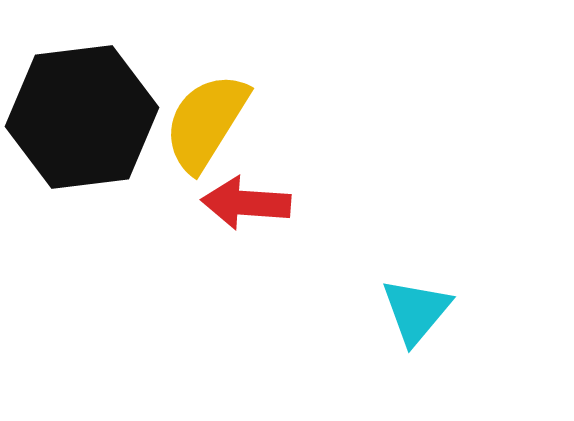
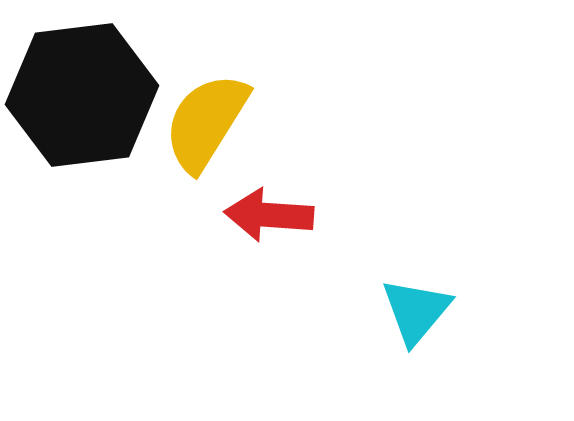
black hexagon: moved 22 px up
red arrow: moved 23 px right, 12 px down
